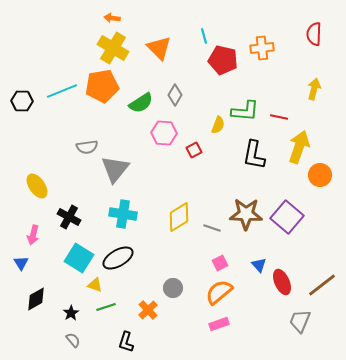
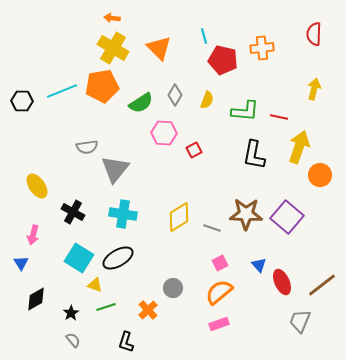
yellow semicircle at (218, 125): moved 11 px left, 25 px up
black cross at (69, 217): moved 4 px right, 5 px up
